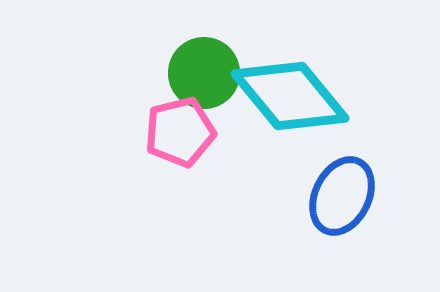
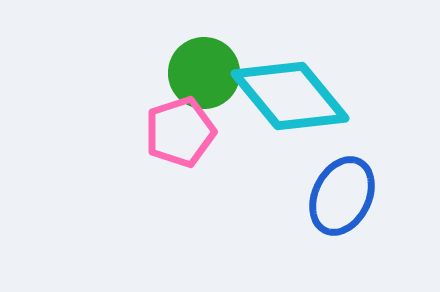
pink pentagon: rotated 4 degrees counterclockwise
